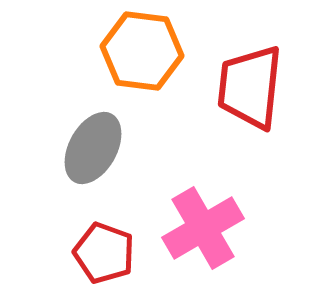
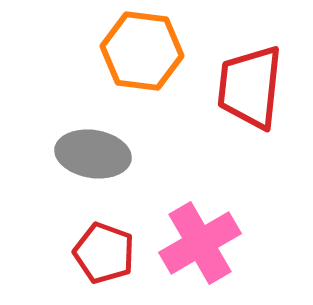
gray ellipse: moved 6 px down; rotated 70 degrees clockwise
pink cross: moved 3 px left, 15 px down
